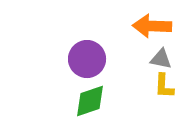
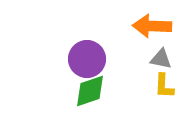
green diamond: moved 10 px up
